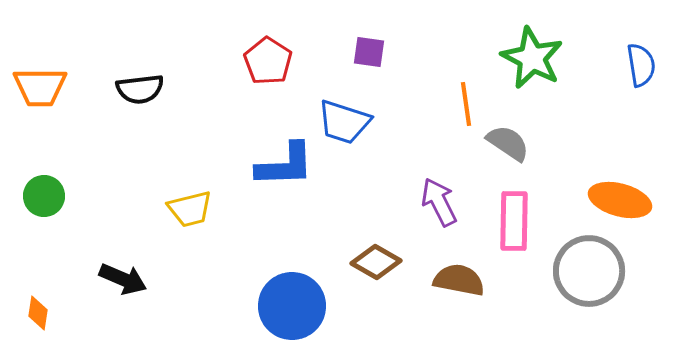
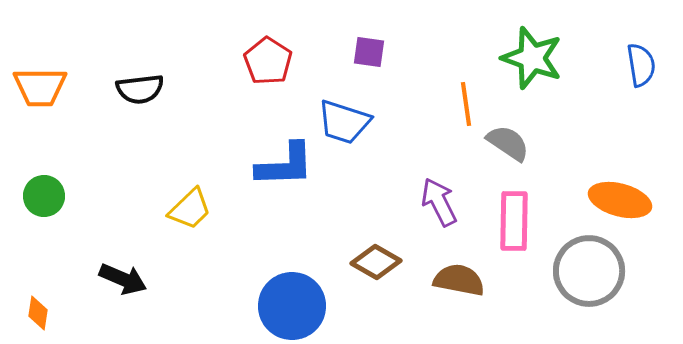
green star: rotated 8 degrees counterclockwise
yellow trapezoid: rotated 30 degrees counterclockwise
